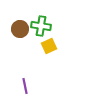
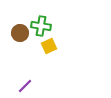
brown circle: moved 4 px down
purple line: rotated 56 degrees clockwise
